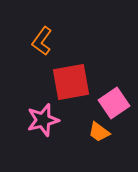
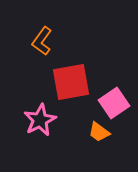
pink star: moved 3 px left; rotated 12 degrees counterclockwise
